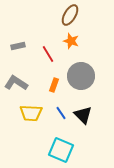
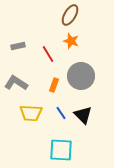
cyan square: rotated 20 degrees counterclockwise
